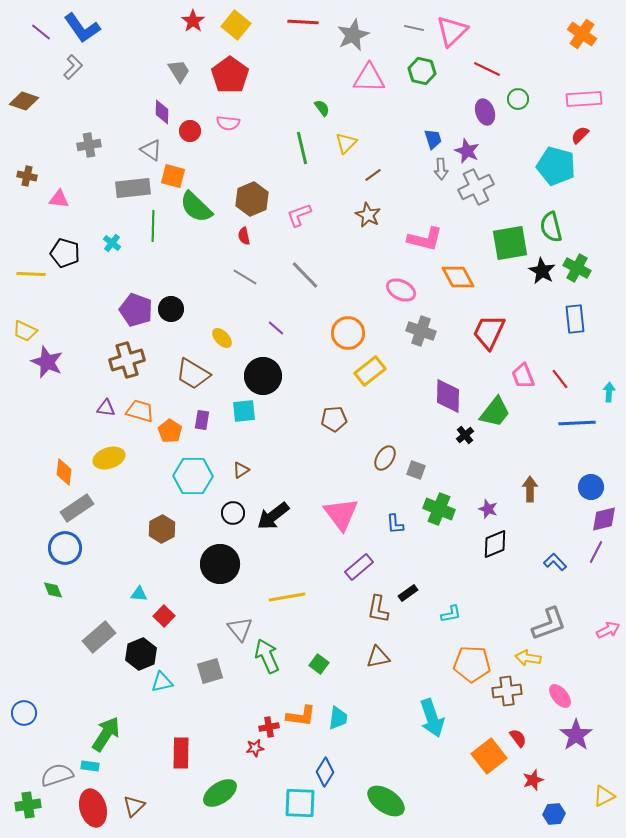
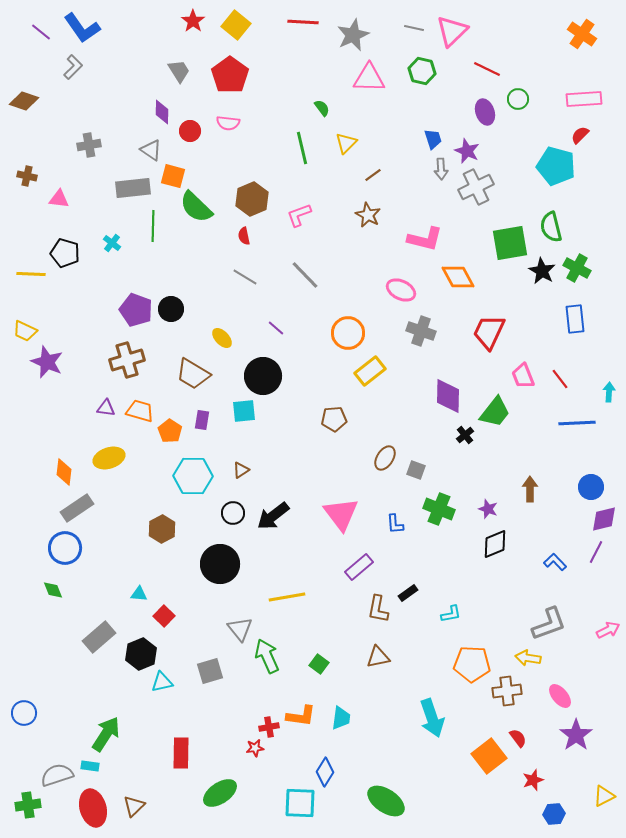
cyan trapezoid at (338, 718): moved 3 px right
